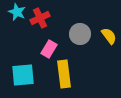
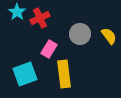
cyan star: rotated 12 degrees clockwise
cyan square: moved 2 px right, 1 px up; rotated 15 degrees counterclockwise
